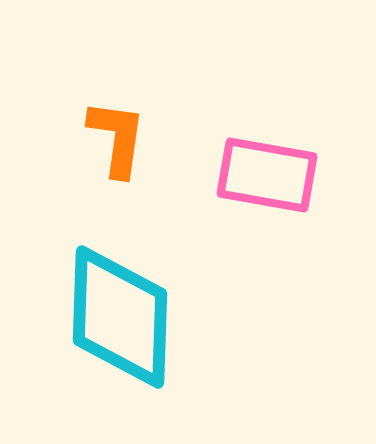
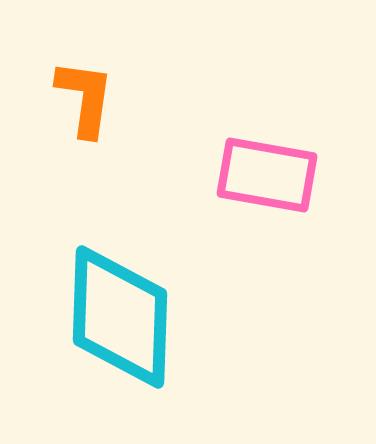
orange L-shape: moved 32 px left, 40 px up
